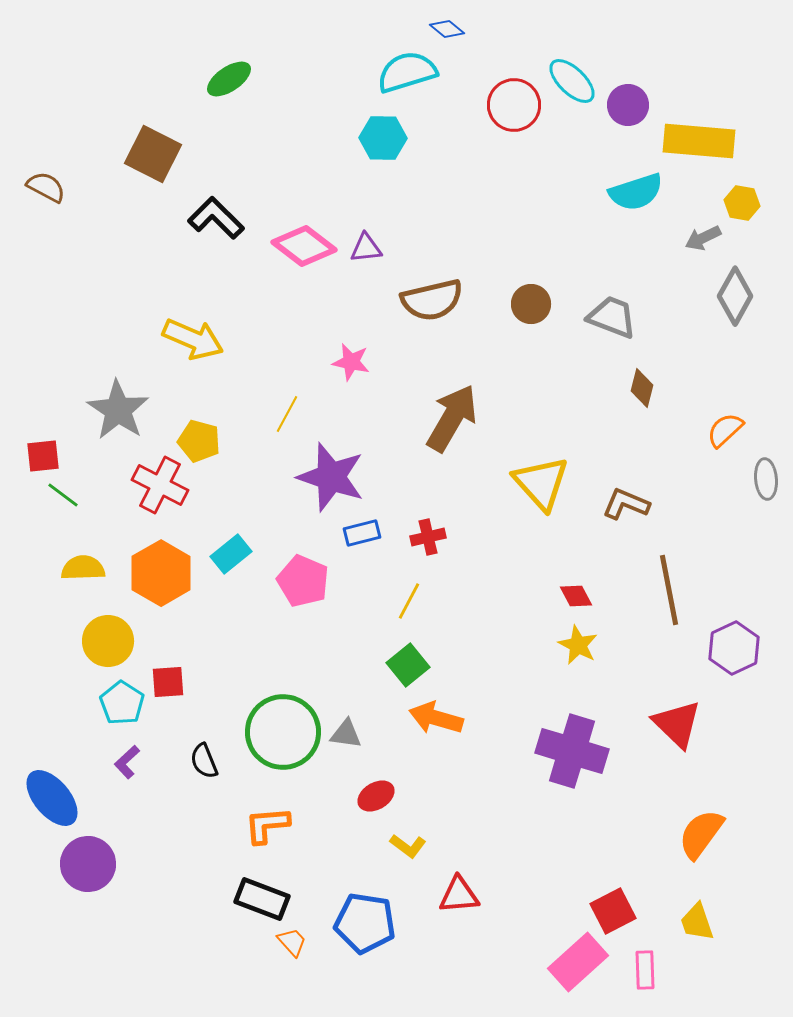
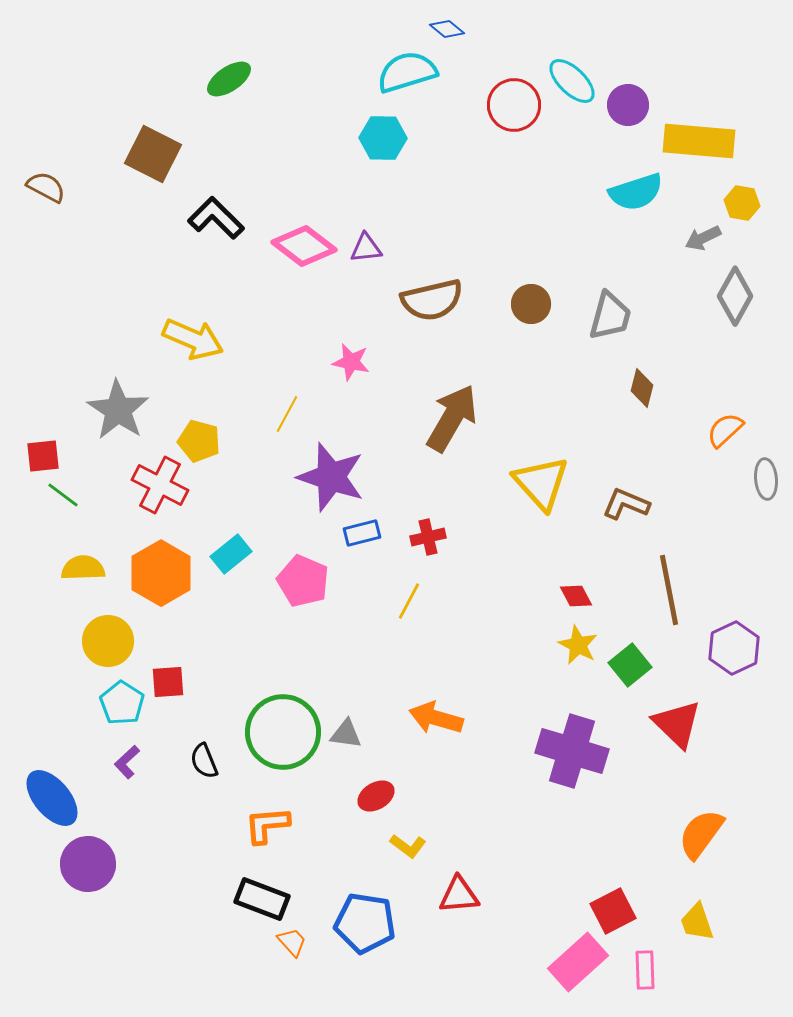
gray trapezoid at (612, 317): moved 2 px left, 1 px up; rotated 84 degrees clockwise
green square at (408, 665): moved 222 px right
